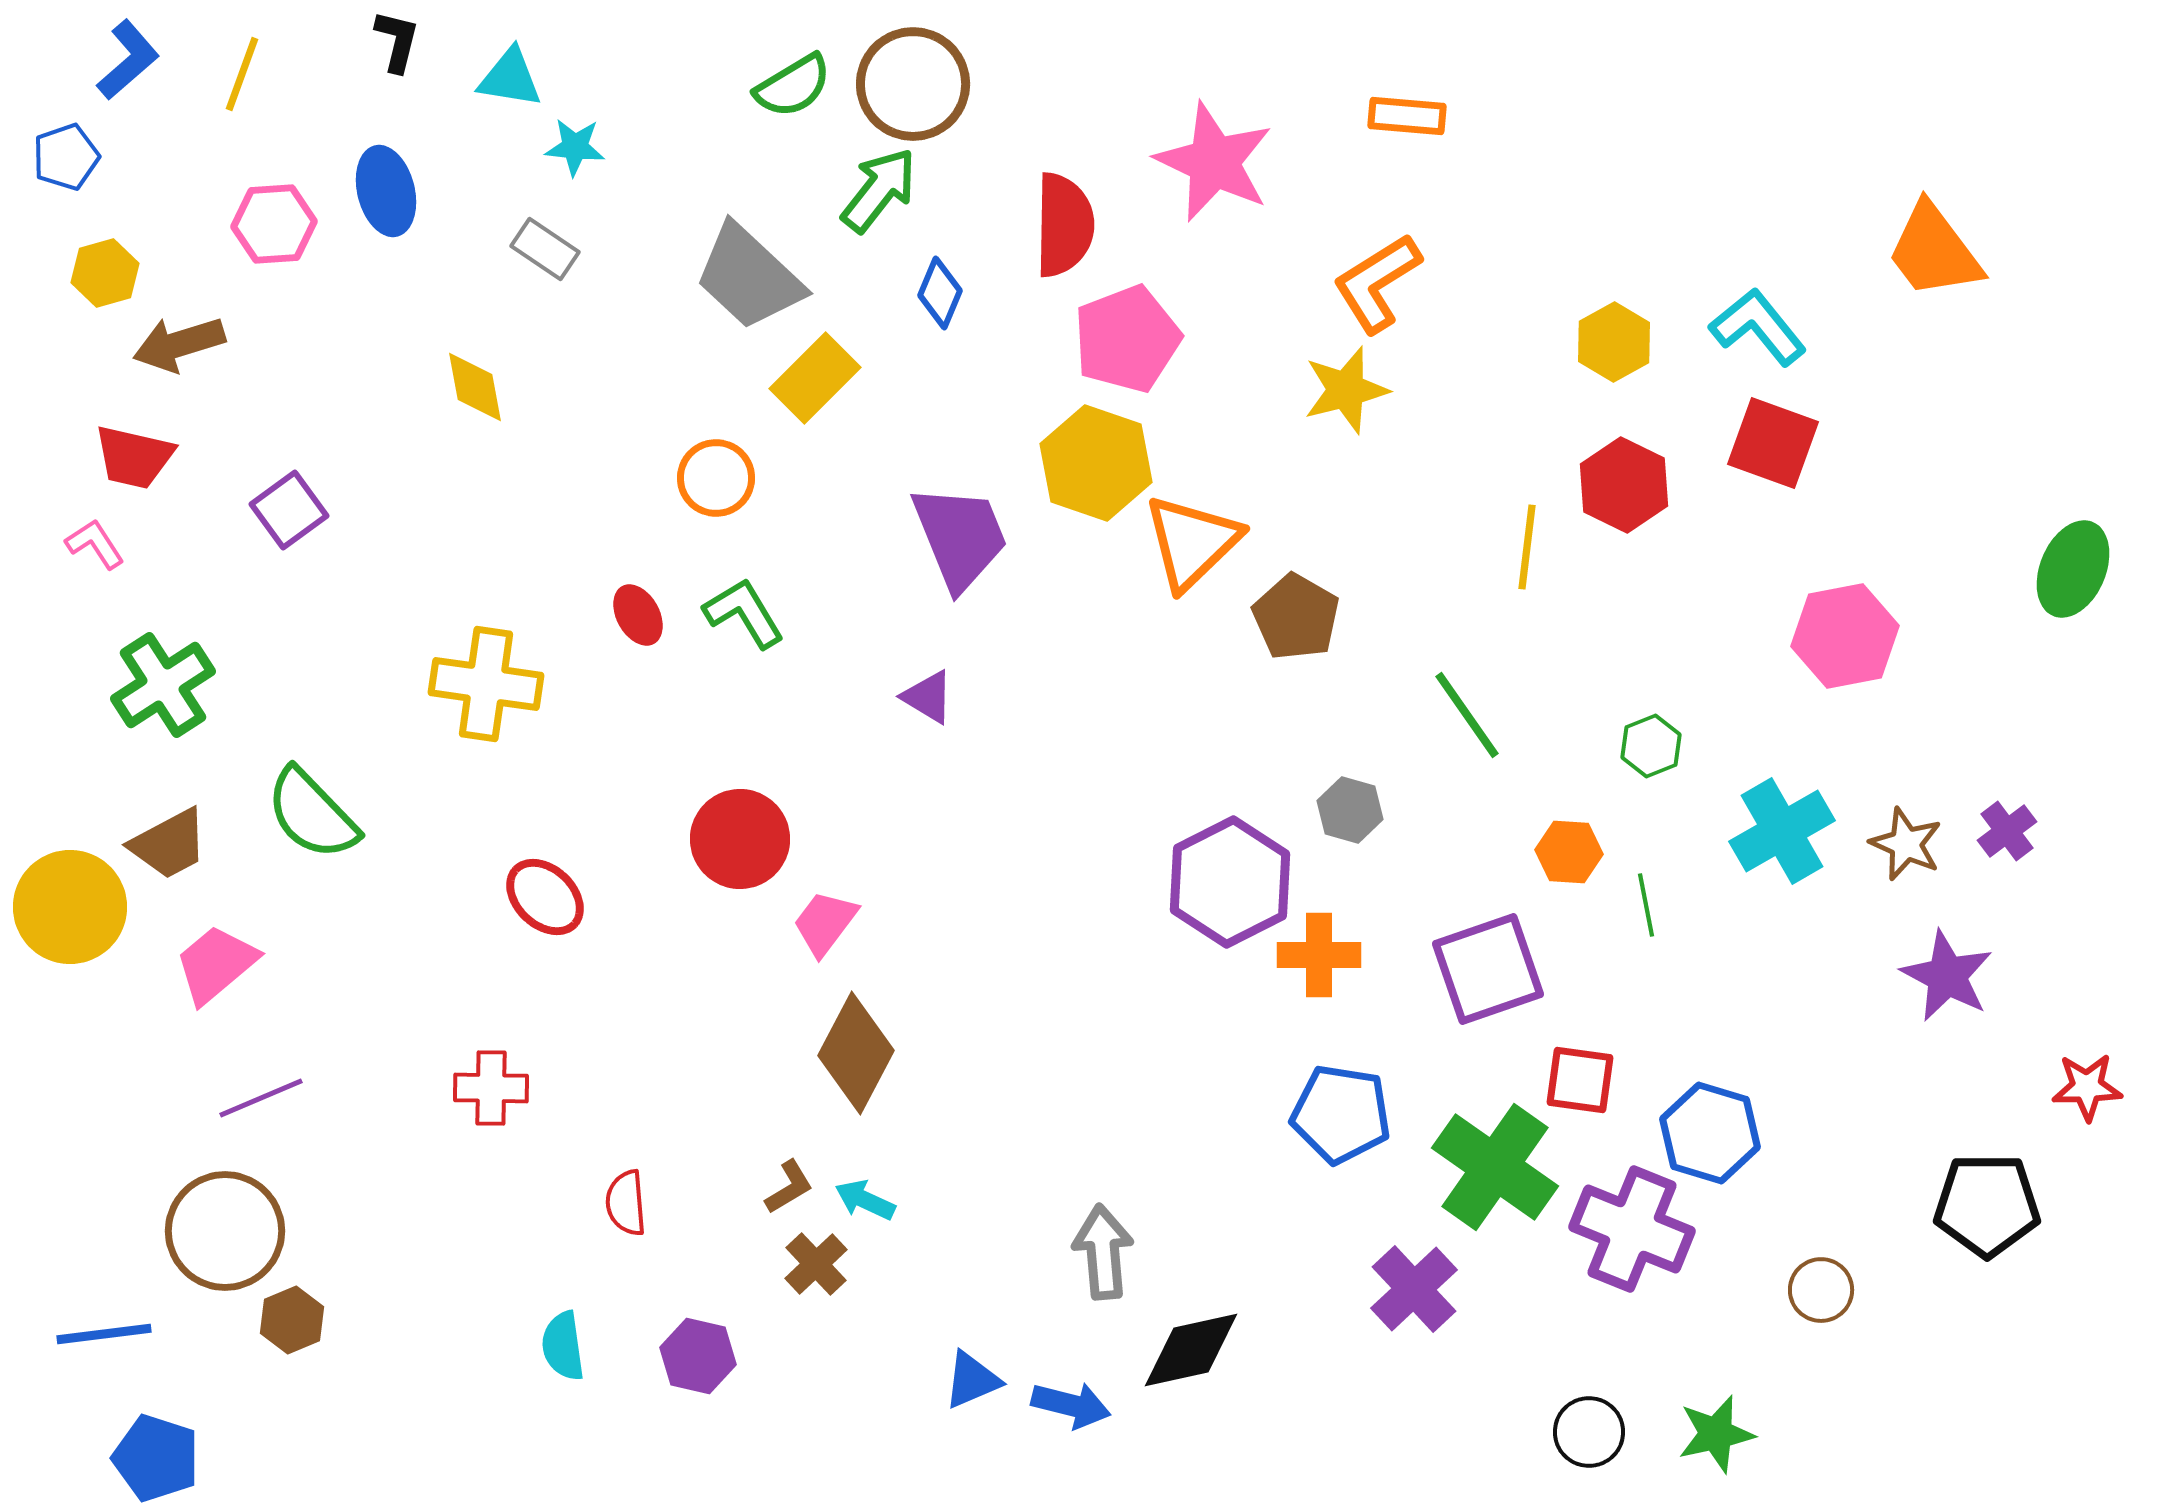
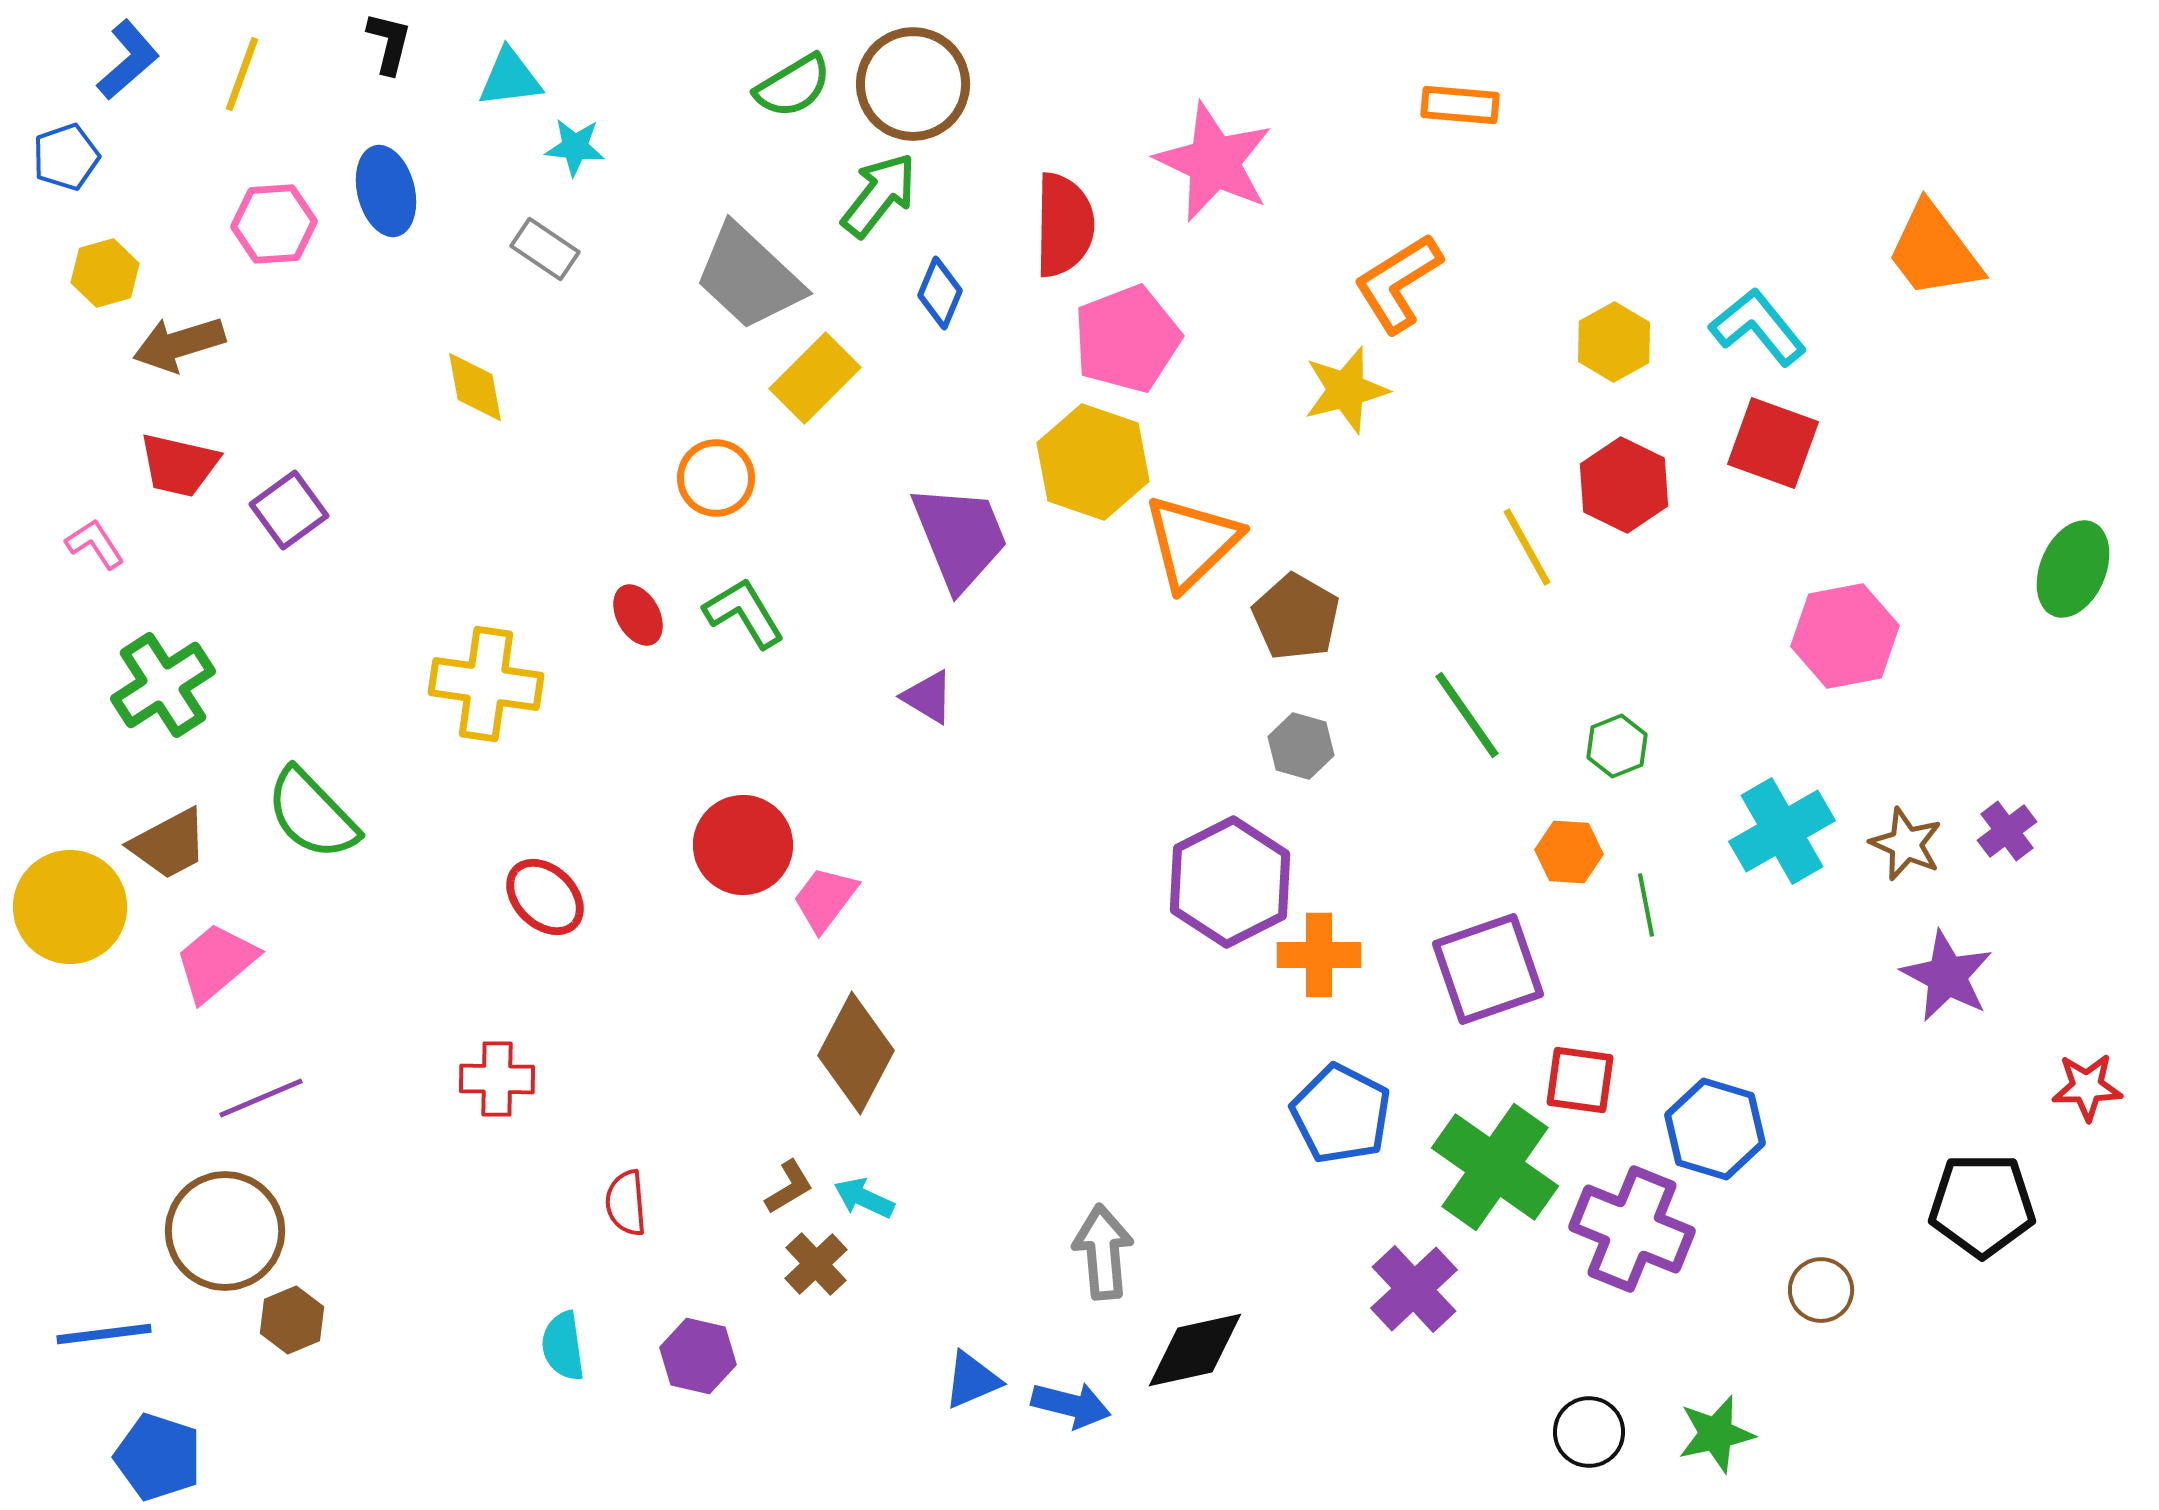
black L-shape at (397, 41): moved 8 px left, 2 px down
cyan triangle at (510, 78): rotated 16 degrees counterclockwise
orange rectangle at (1407, 116): moved 53 px right, 11 px up
green arrow at (879, 190): moved 5 px down
orange L-shape at (1377, 283): moved 21 px right
red trapezoid at (134, 457): moved 45 px right, 8 px down
yellow hexagon at (1096, 463): moved 3 px left, 1 px up
yellow line at (1527, 547): rotated 36 degrees counterclockwise
green hexagon at (1651, 746): moved 34 px left
gray hexagon at (1350, 810): moved 49 px left, 64 px up
red circle at (740, 839): moved 3 px right, 6 px down
pink trapezoid at (825, 923): moved 24 px up
pink trapezoid at (216, 964): moved 2 px up
red cross at (491, 1088): moved 6 px right, 9 px up
blue pentagon at (1341, 1114): rotated 18 degrees clockwise
blue hexagon at (1710, 1133): moved 5 px right, 4 px up
cyan arrow at (865, 1200): moved 1 px left, 2 px up
black pentagon at (1987, 1205): moved 5 px left
black diamond at (1191, 1350): moved 4 px right
blue pentagon at (156, 1458): moved 2 px right, 1 px up
